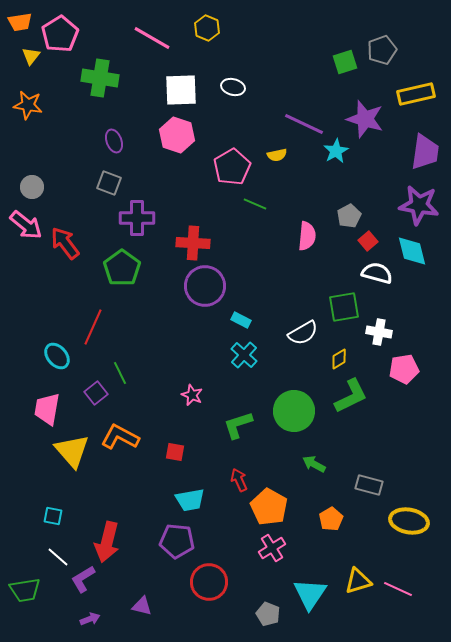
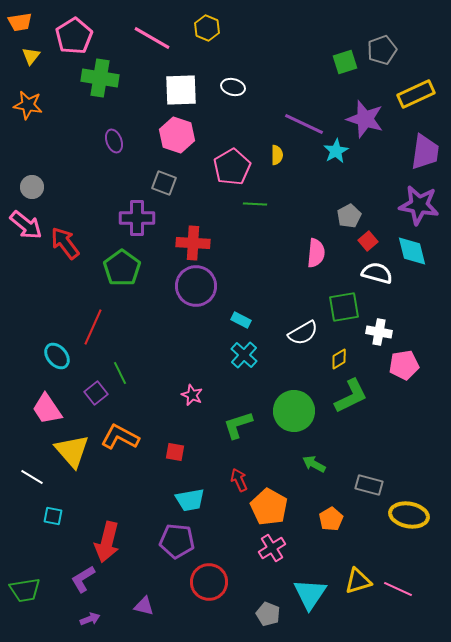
pink pentagon at (60, 34): moved 14 px right, 2 px down
yellow rectangle at (416, 94): rotated 12 degrees counterclockwise
yellow semicircle at (277, 155): rotated 78 degrees counterclockwise
gray square at (109, 183): moved 55 px right
green line at (255, 204): rotated 20 degrees counterclockwise
pink semicircle at (307, 236): moved 9 px right, 17 px down
purple circle at (205, 286): moved 9 px left
pink pentagon at (404, 369): moved 4 px up
pink trapezoid at (47, 409): rotated 44 degrees counterclockwise
yellow ellipse at (409, 521): moved 6 px up
white line at (58, 557): moved 26 px left, 80 px up; rotated 10 degrees counterclockwise
purple triangle at (142, 606): moved 2 px right
